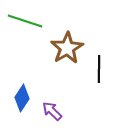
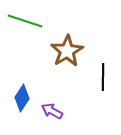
brown star: moved 3 px down
black line: moved 4 px right, 8 px down
purple arrow: rotated 15 degrees counterclockwise
